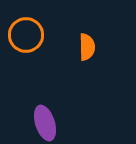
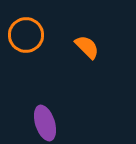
orange semicircle: rotated 44 degrees counterclockwise
